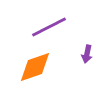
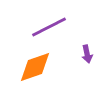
purple arrow: rotated 24 degrees counterclockwise
